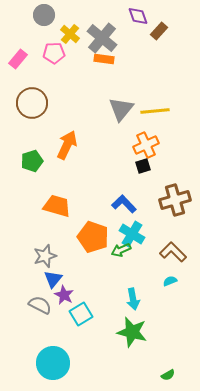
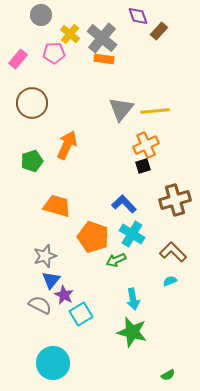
gray circle: moved 3 px left
green arrow: moved 5 px left, 10 px down
blue triangle: moved 2 px left, 1 px down
